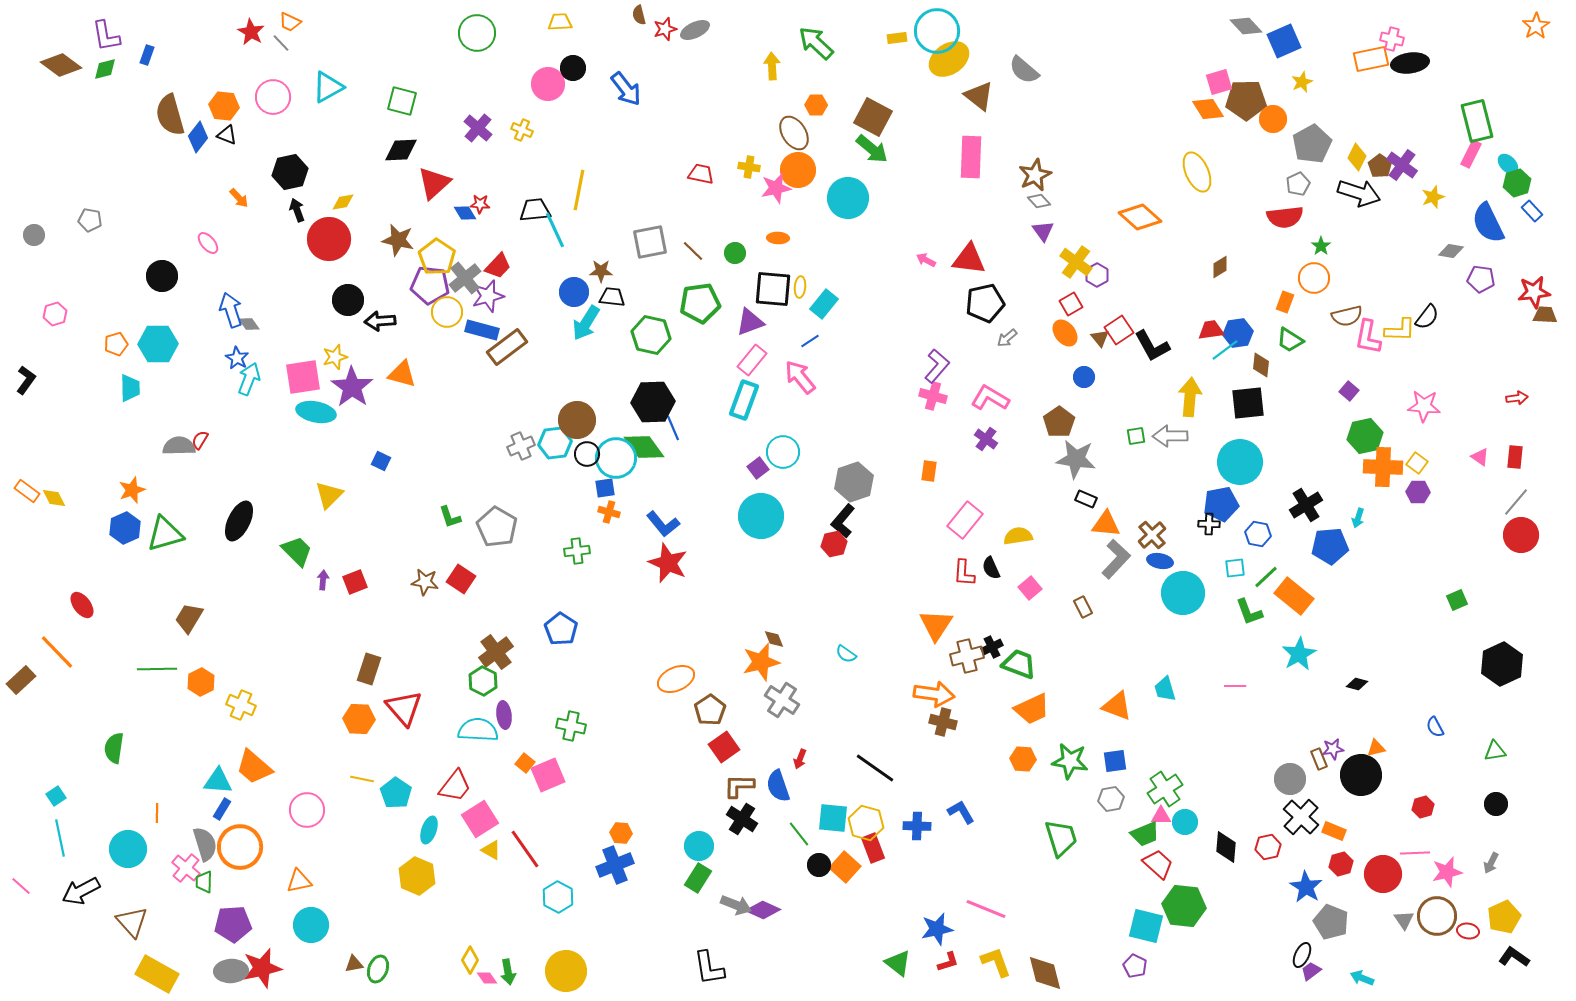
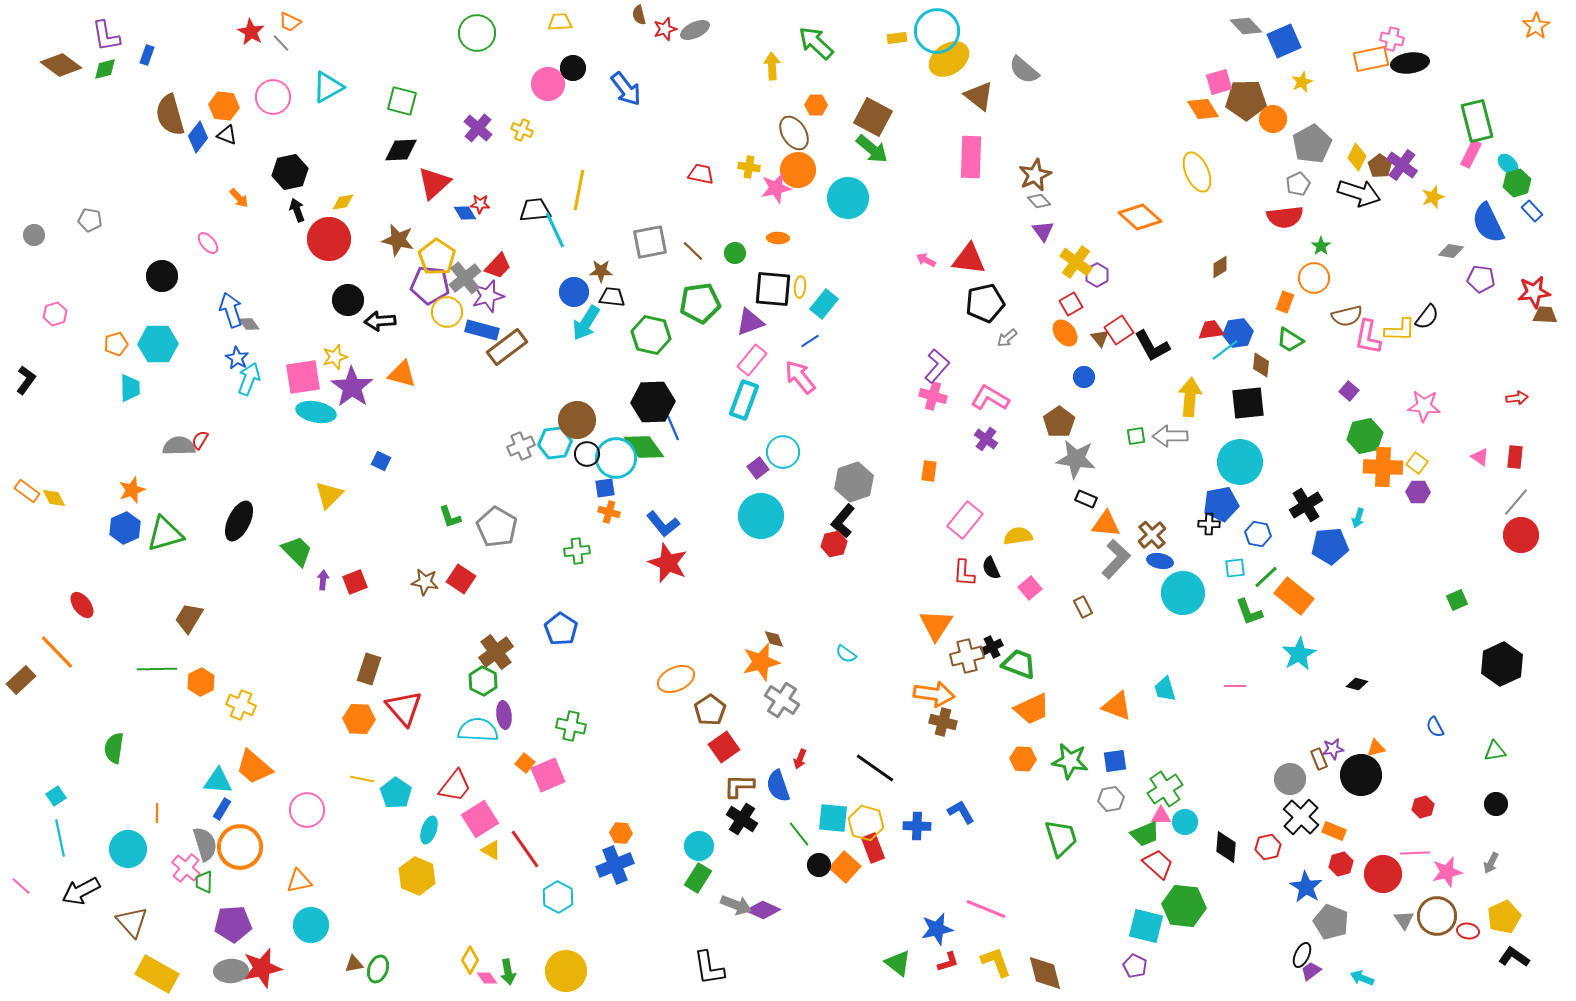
orange diamond at (1208, 109): moved 5 px left
